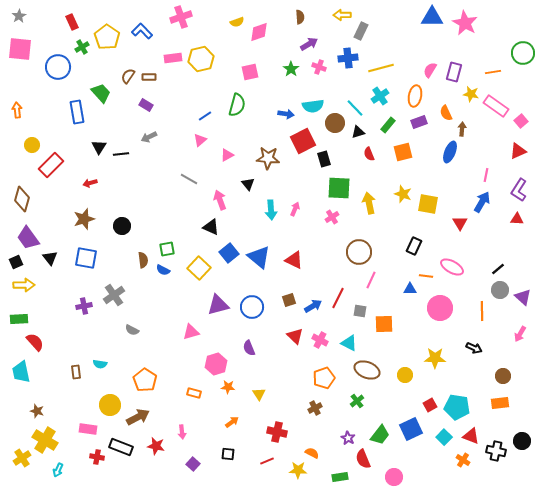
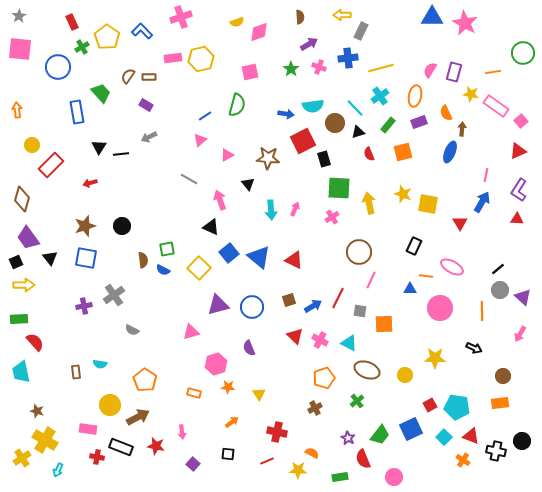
brown star at (84, 219): moved 1 px right, 7 px down
